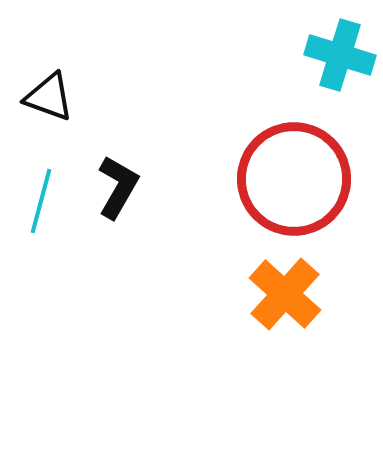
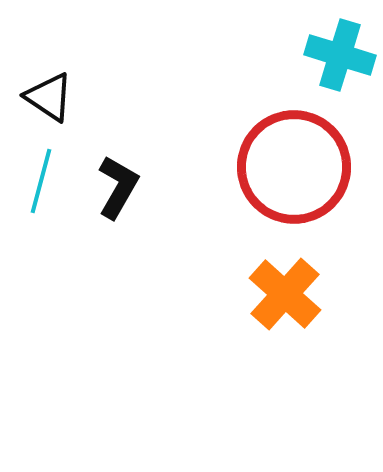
black triangle: rotated 14 degrees clockwise
red circle: moved 12 px up
cyan line: moved 20 px up
